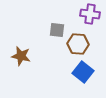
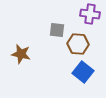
brown star: moved 2 px up
